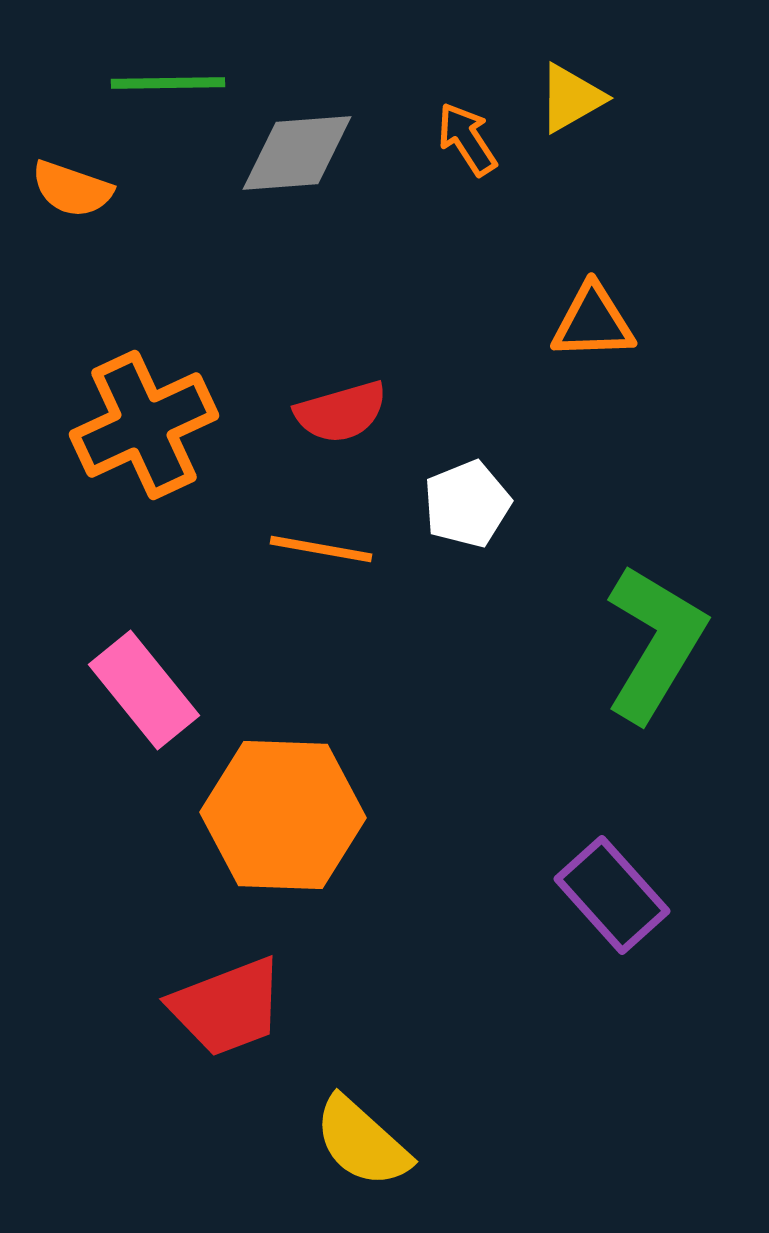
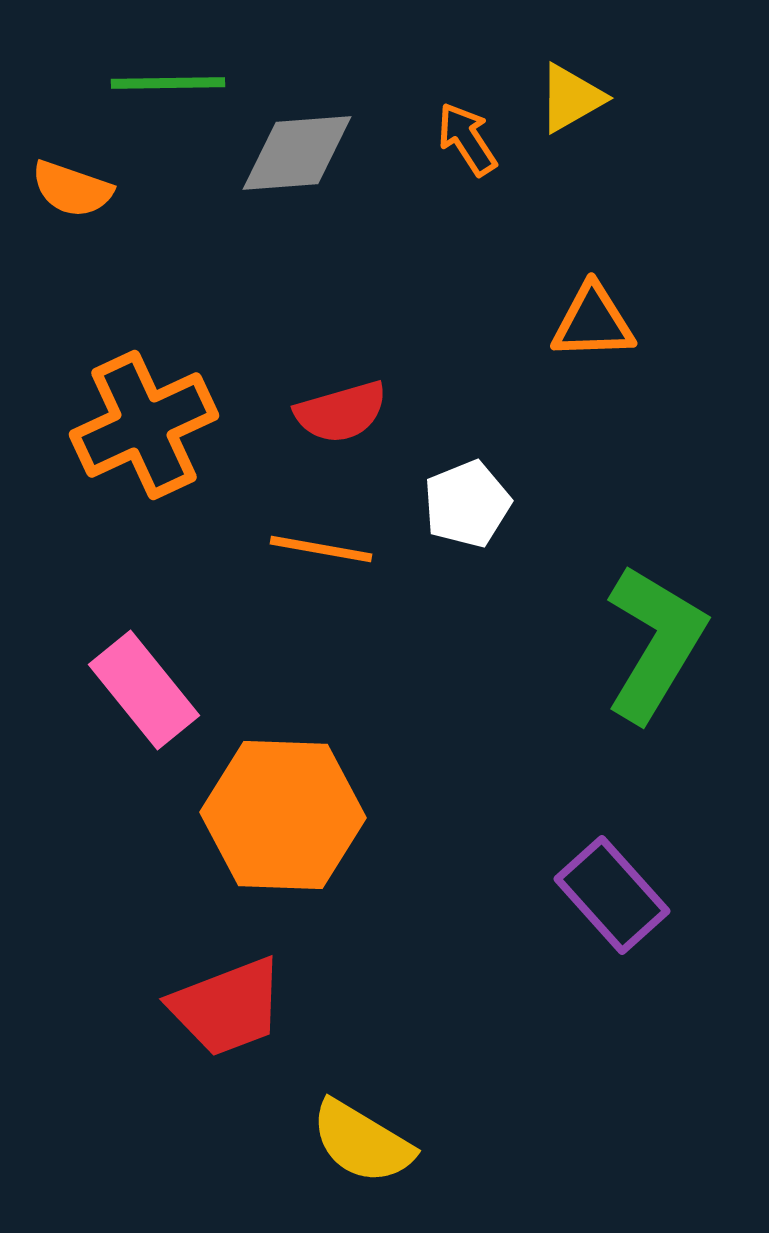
yellow semicircle: rotated 11 degrees counterclockwise
